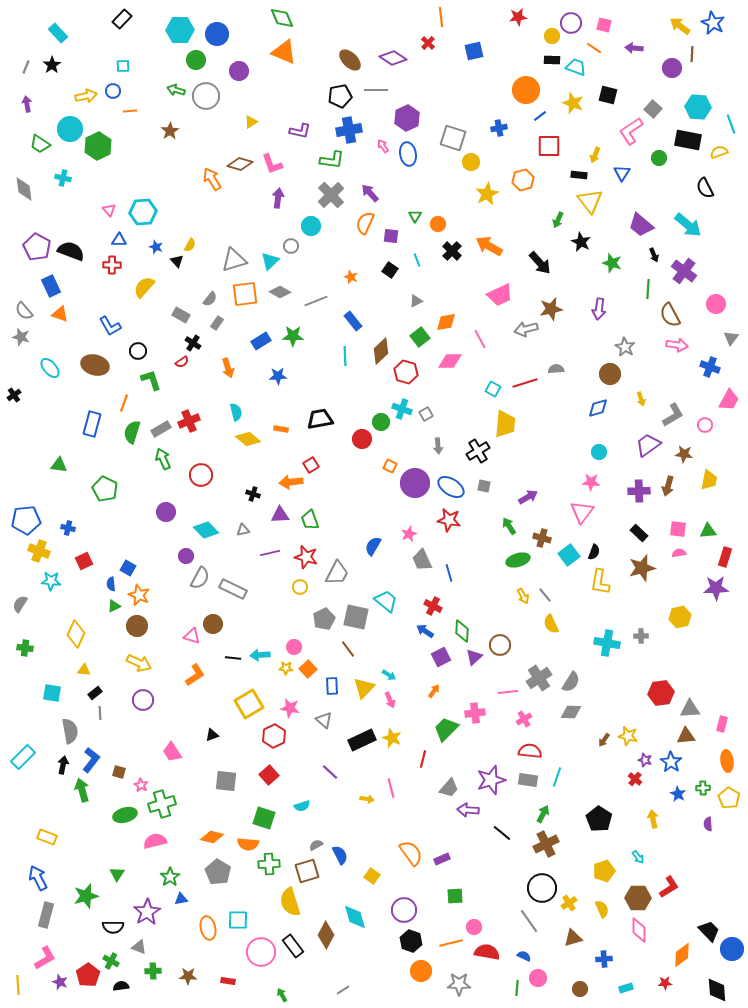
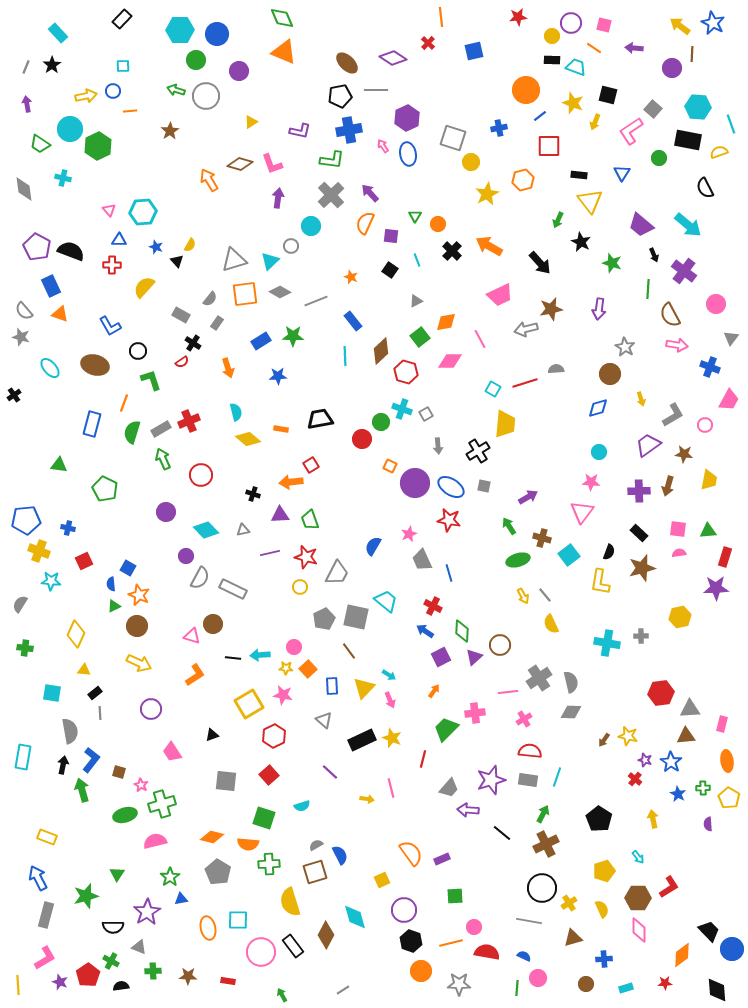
brown ellipse at (350, 60): moved 3 px left, 3 px down
yellow arrow at (595, 155): moved 33 px up
orange arrow at (212, 179): moved 3 px left, 1 px down
black semicircle at (594, 552): moved 15 px right
brown line at (348, 649): moved 1 px right, 2 px down
gray semicircle at (571, 682): rotated 45 degrees counterclockwise
purple circle at (143, 700): moved 8 px right, 9 px down
pink star at (290, 708): moved 7 px left, 13 px up
cyan rectangle at (23, 757): rotated 35 degrees counterclockwise
brown square at (307, 871): moved 8 px right, 1 px down
yellow square at (372, 876): moved 10 px right, 4 px down; rotated 28 degrees clockwise
gray line at (529, 921): rotated 45 degrees counterclockwise
brown circle at (580, 989): moved 6 px right, 5 px up
